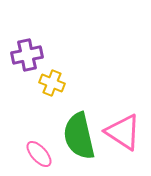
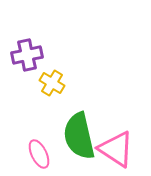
yellow cross: rotated 10 degrees clockwise
pink triangle: moved 7 px left, 17 px down
pink ellipse: rotated 16 degrees clockwise
